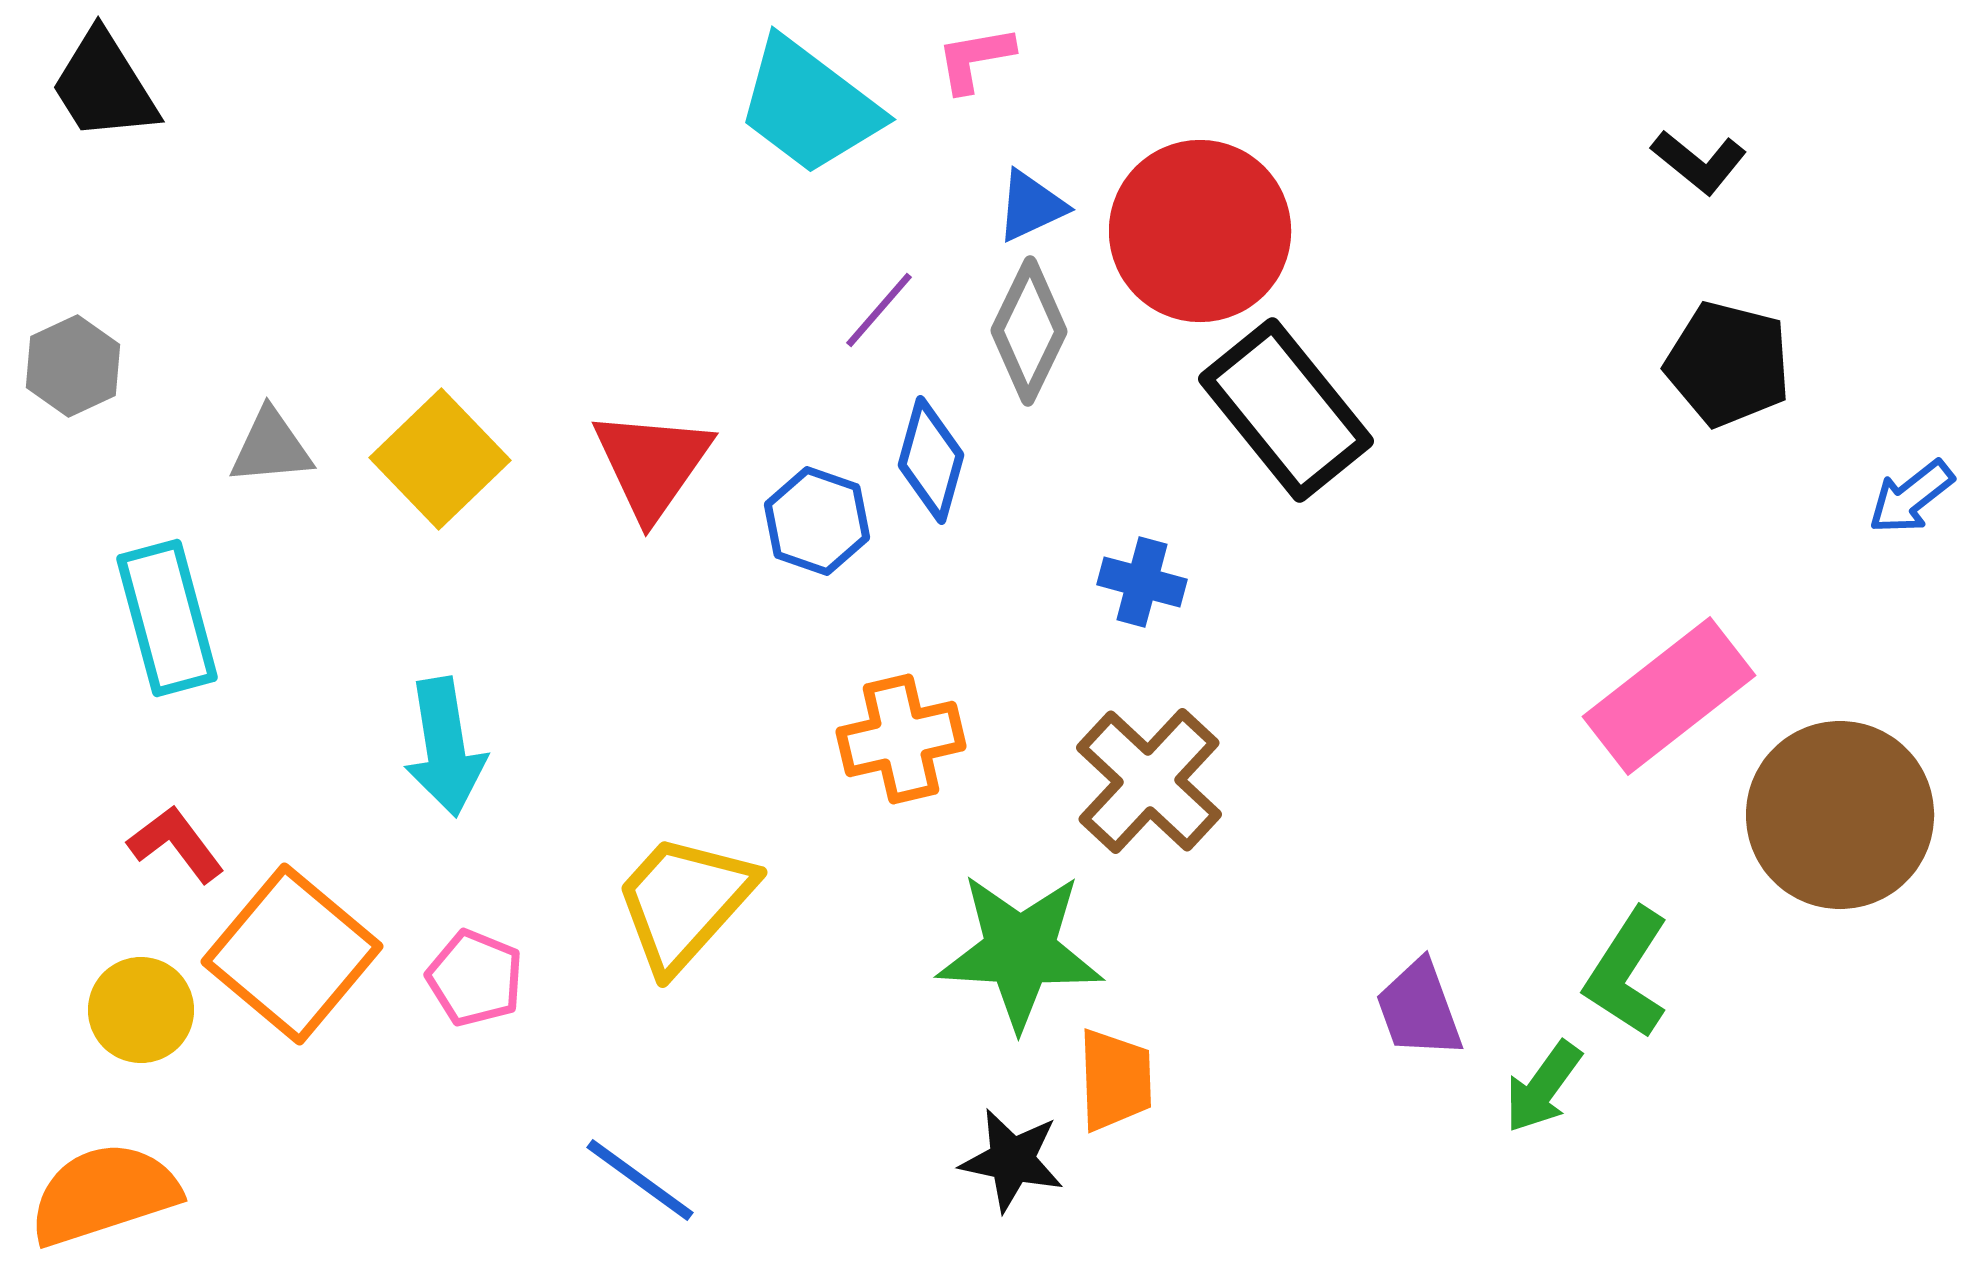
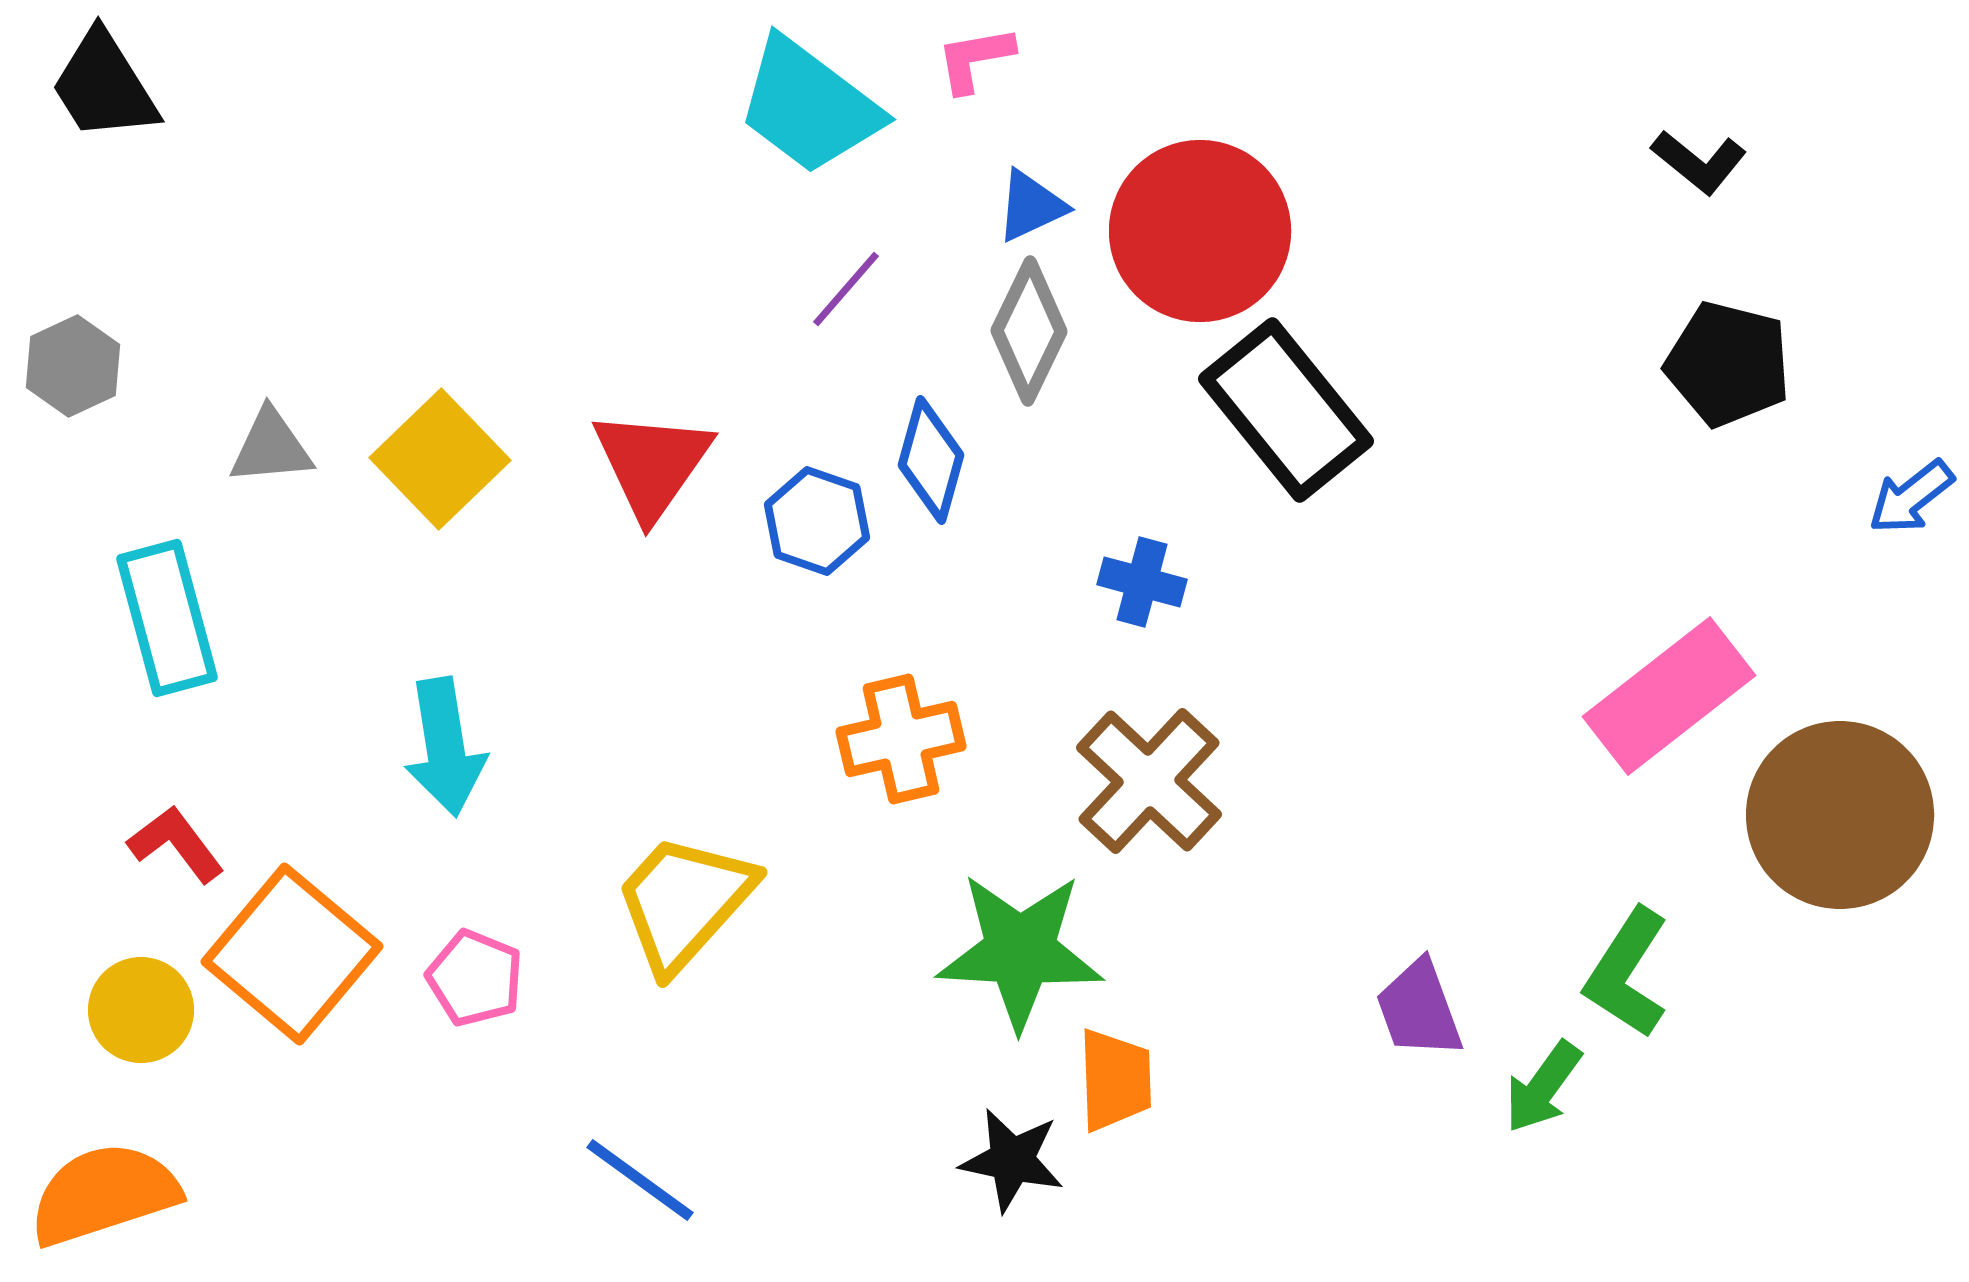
purple line: moved 33 px left, 21 px up
